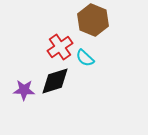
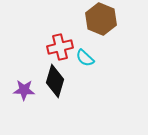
brown hexagon: moved 8 px right, 1 px up
red cross: rotated 20 degrees clockwise
black diamond: rotated 56 degrees counterclockwise
